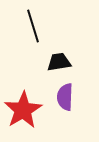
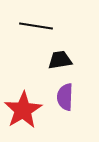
black line: moved 3 px right; rotated 64 degrees counterclockwise
black trapezoid: moved 1 px right, 2 px up
